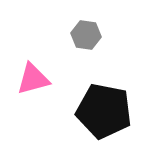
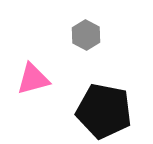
gray hexagon: rotated 20 degrees clockwise
